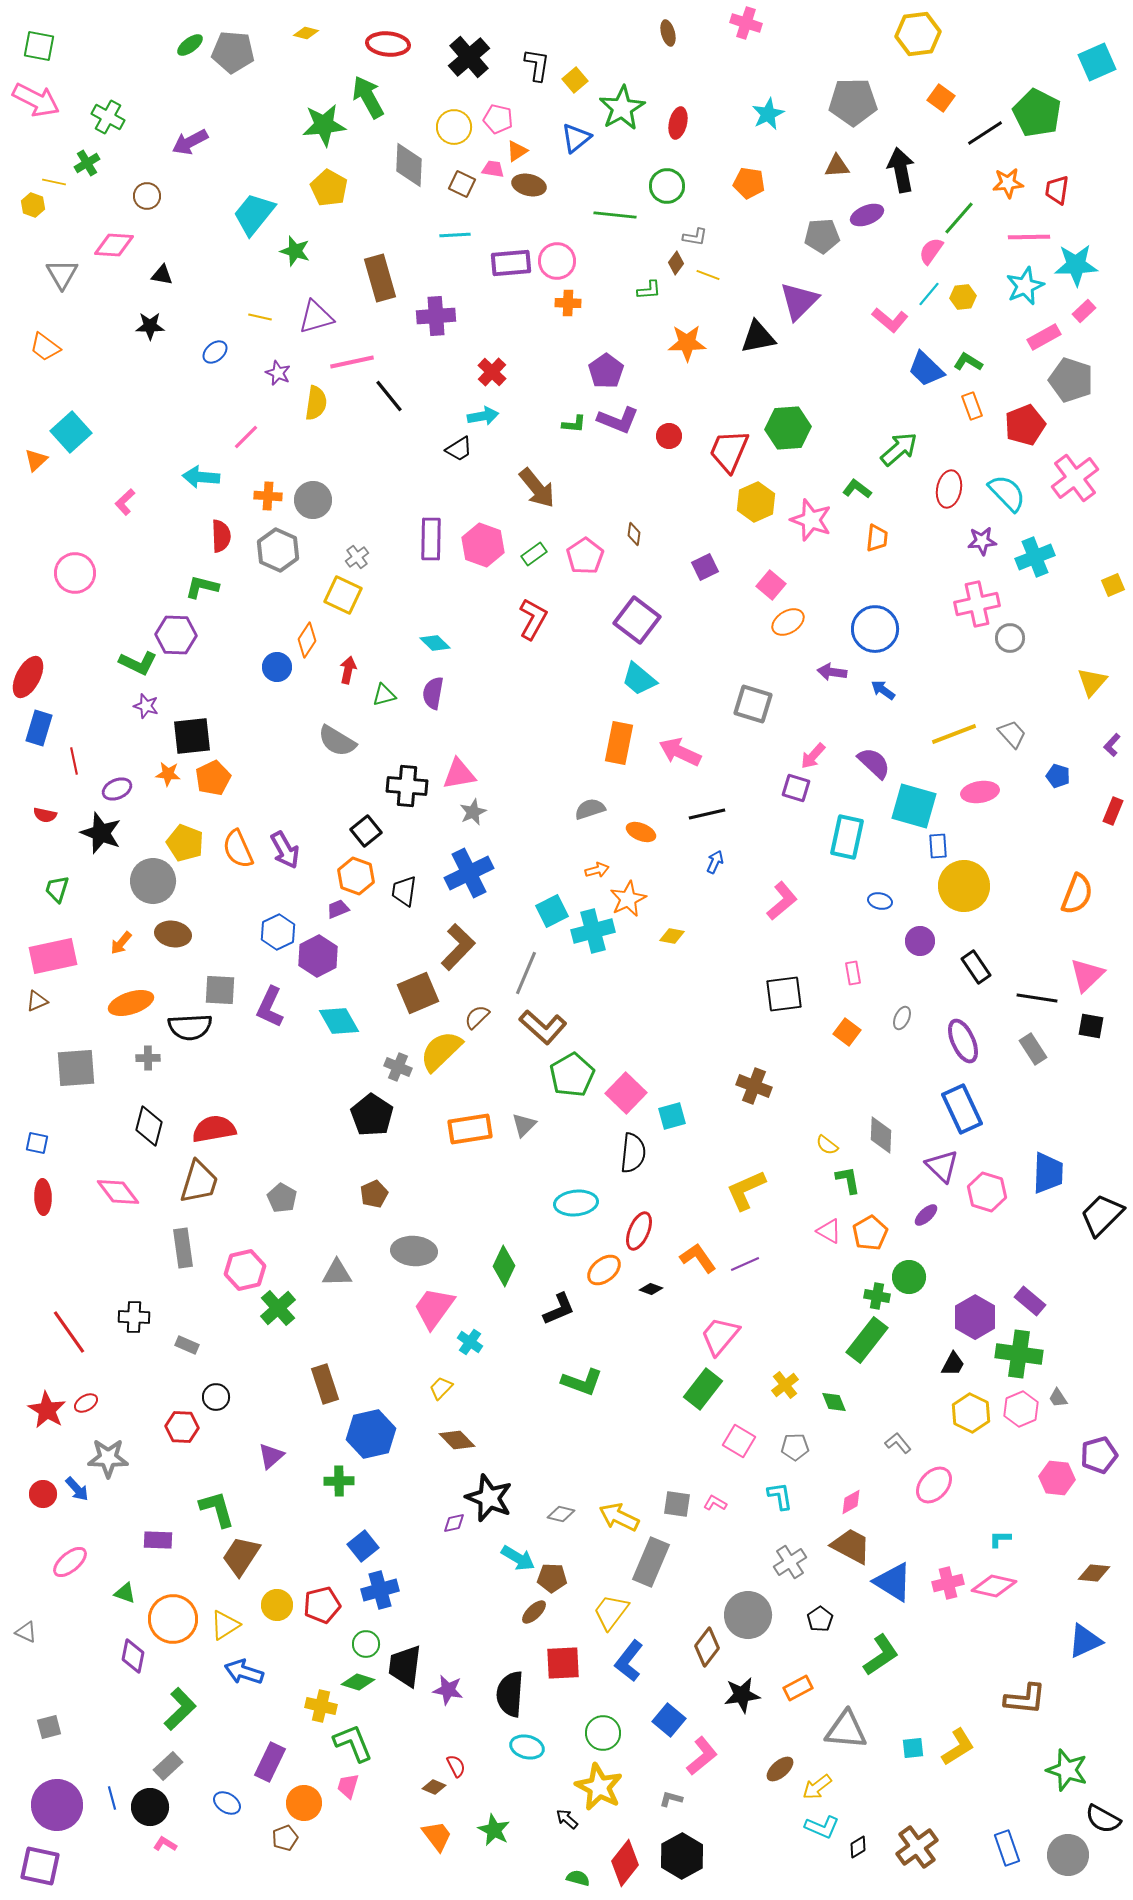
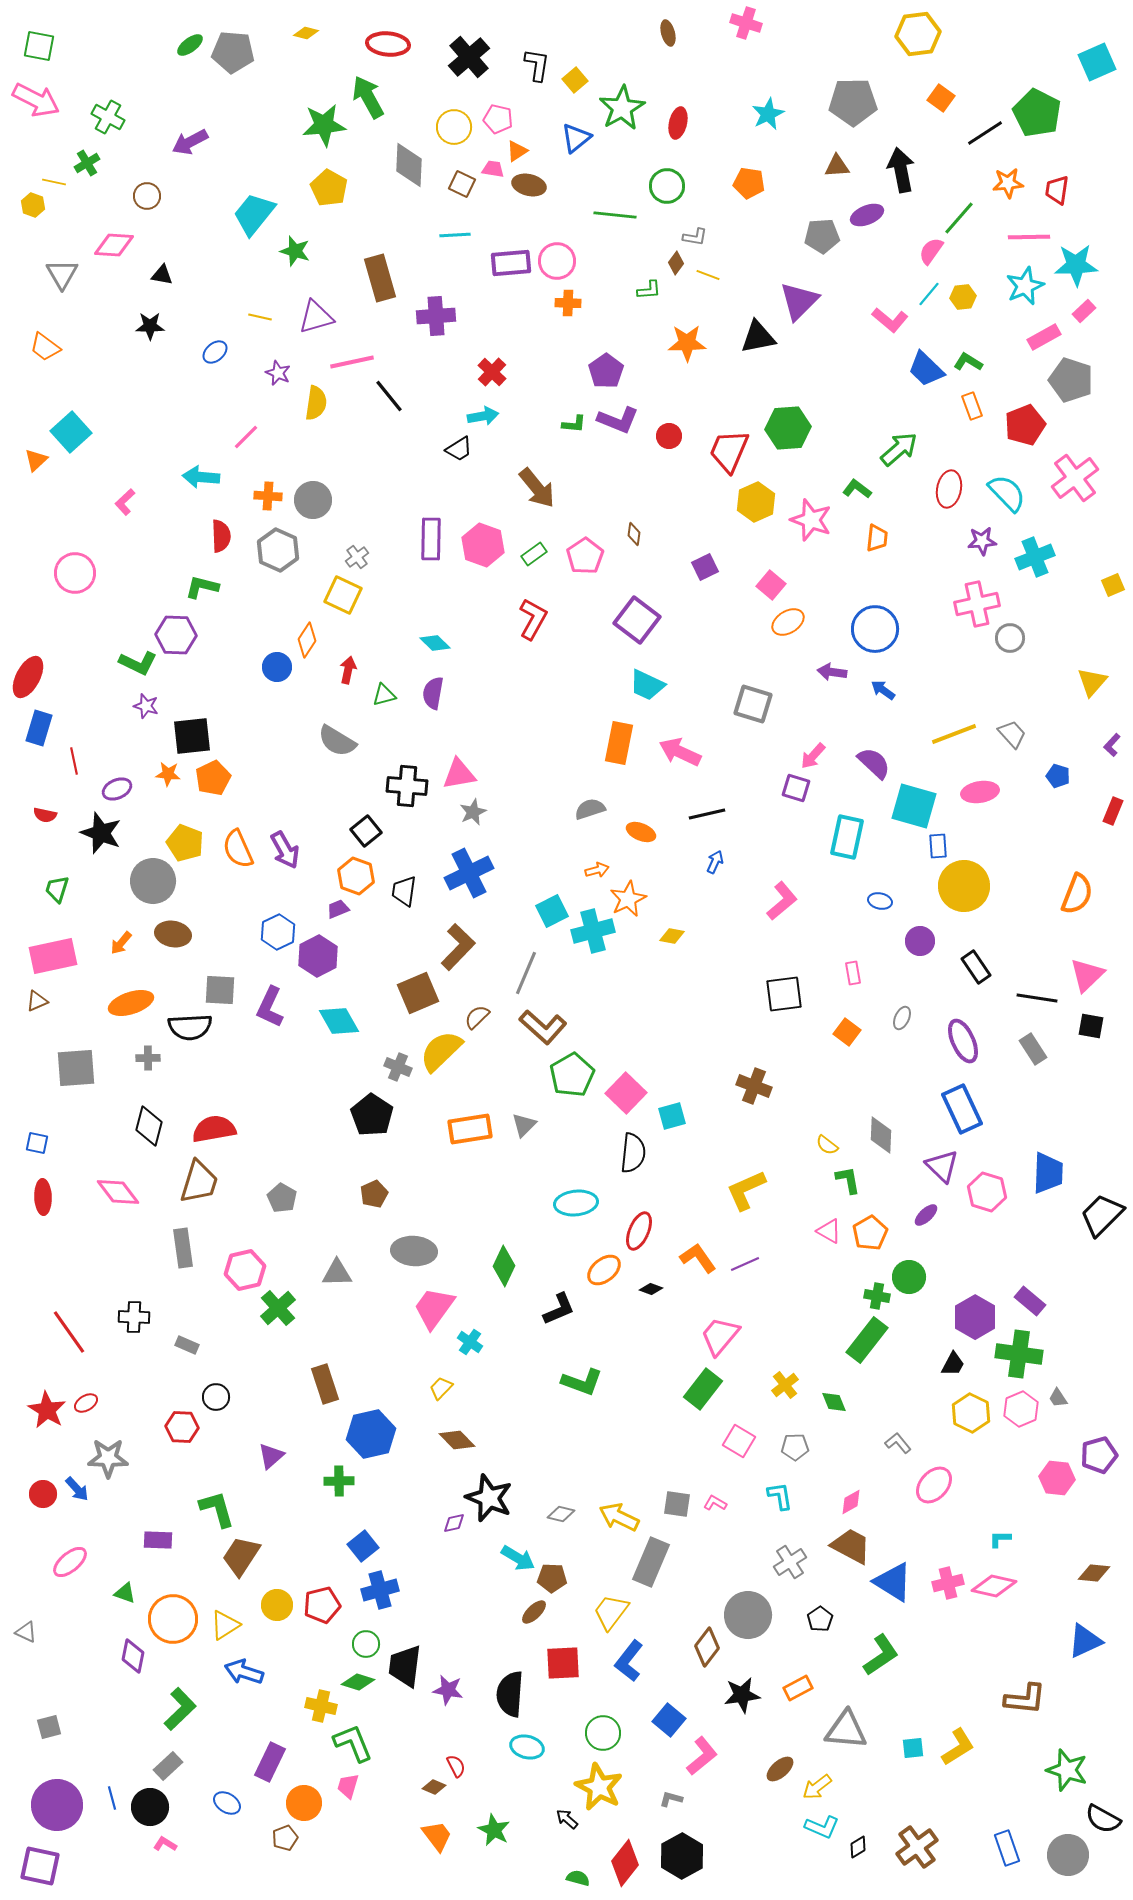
cyan trapezoid at (639, 679): moved 8 px right, 6 px down; rotated 15 degrees counterclockwise
